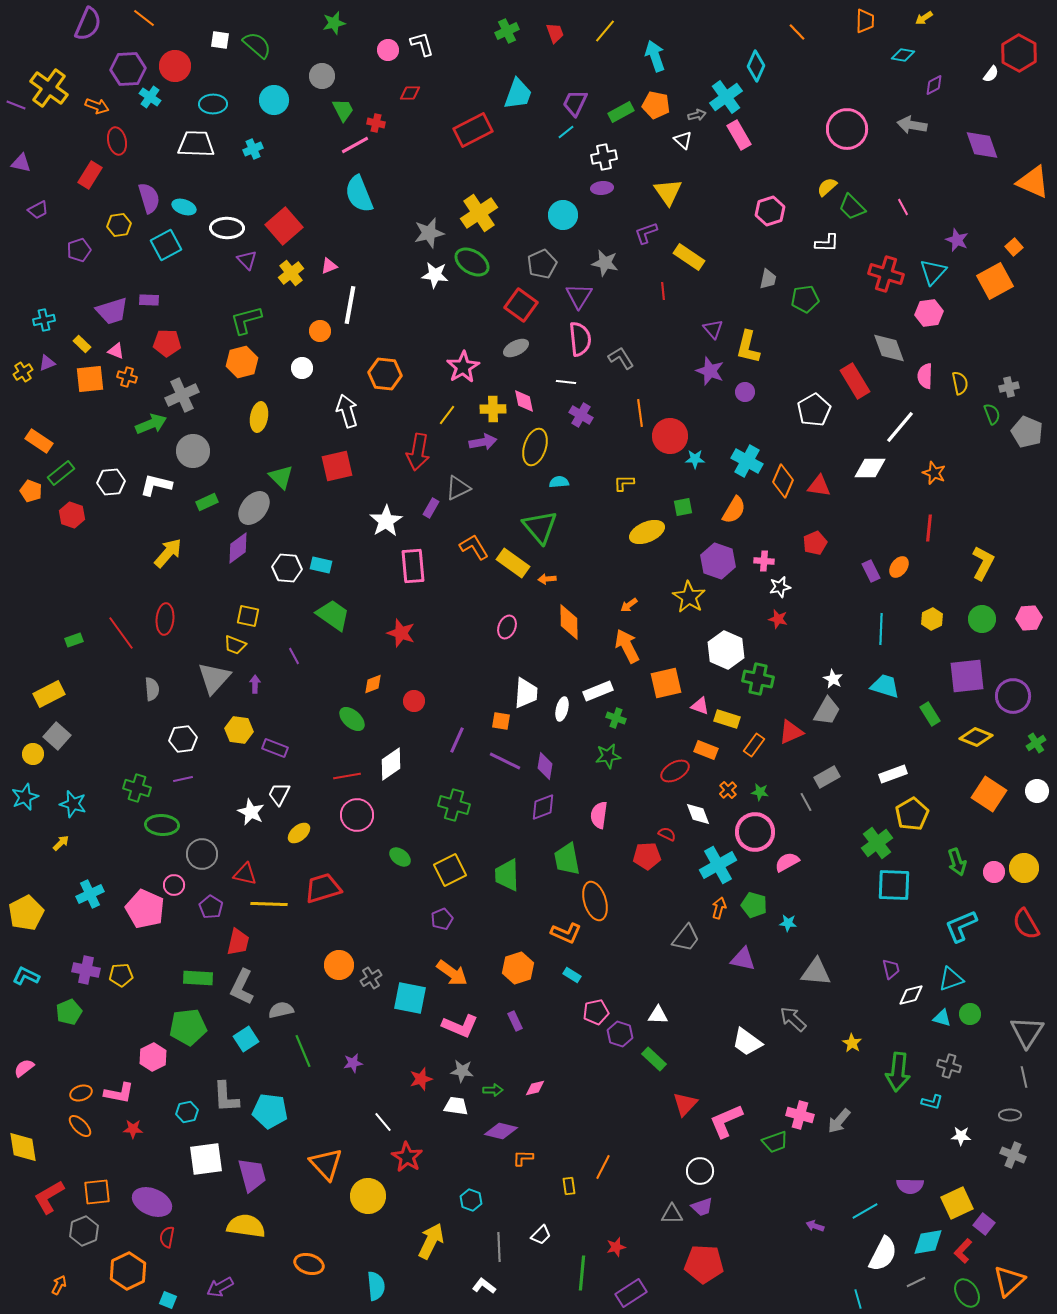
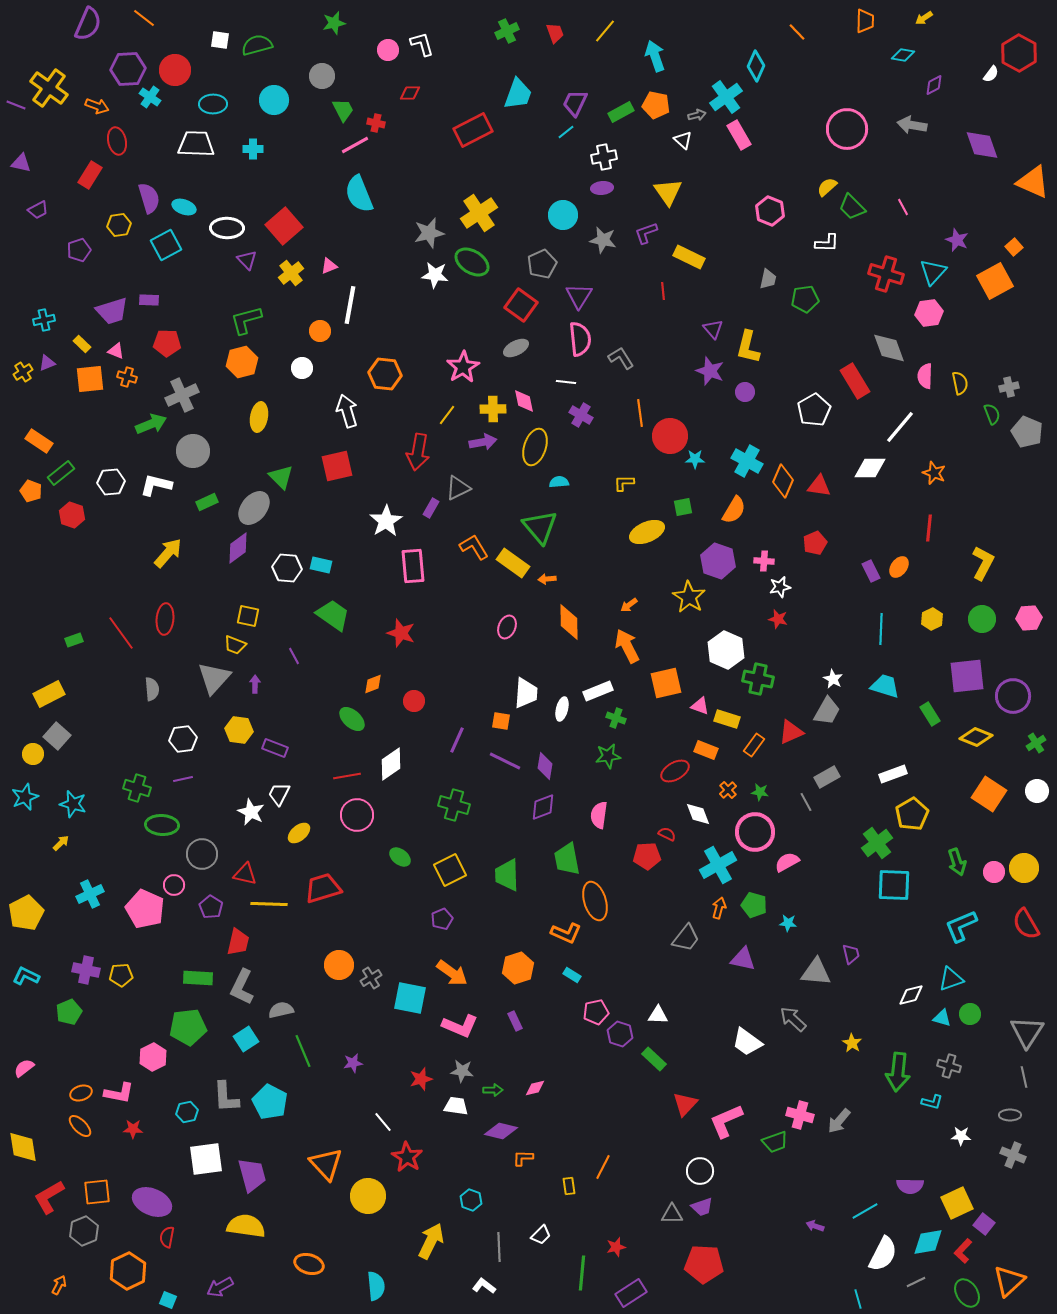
green semicircle at (257, 45): rotated 56 degrees counterclockwise
red circle at (175, 66): moved 4 px down
cyan cross at (253, 149): rotated 24 degrees clockwise
pink hexagon at (770, 211): rotated 20 degrees counterclockwise
yellow rectangle at (689, 257): rotated 8 degrees counterclockwise
gray star at (605, 263): moved 2 px left, 23 px up
purple trapezoid at (891, 969): moved 40 px left, 15 px up
cyan pentagon at (270, 1111): moved 9 px up; rotated 20 degrees clockwise
